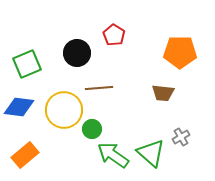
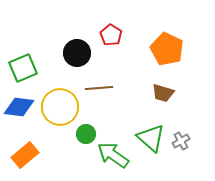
red pentagon: moved 3 px left
orange pentagon: moved 13 px left, 3 px up; rotated 24 degrees clockwise
green square: moved 4 px left, 4 px down
brown trapezoid: rotated 10 degrees clockwise
yellow circle: moved 4 px left, 3 px up
green circle: moved 6 px left, 5 px down
gray cross: moved 4 px down
green triangle: moved 15 px up
